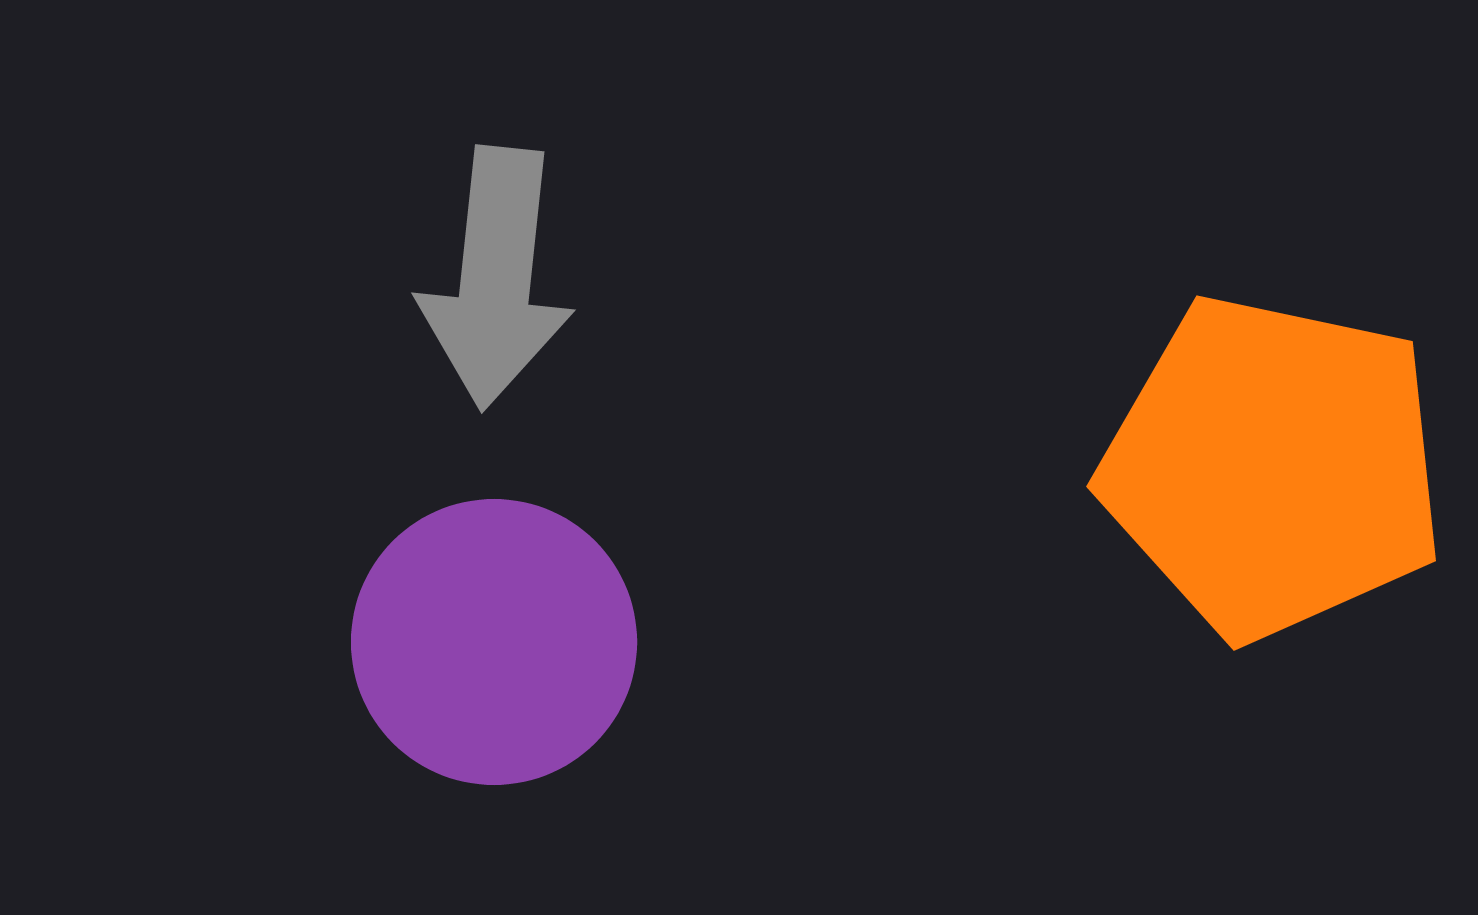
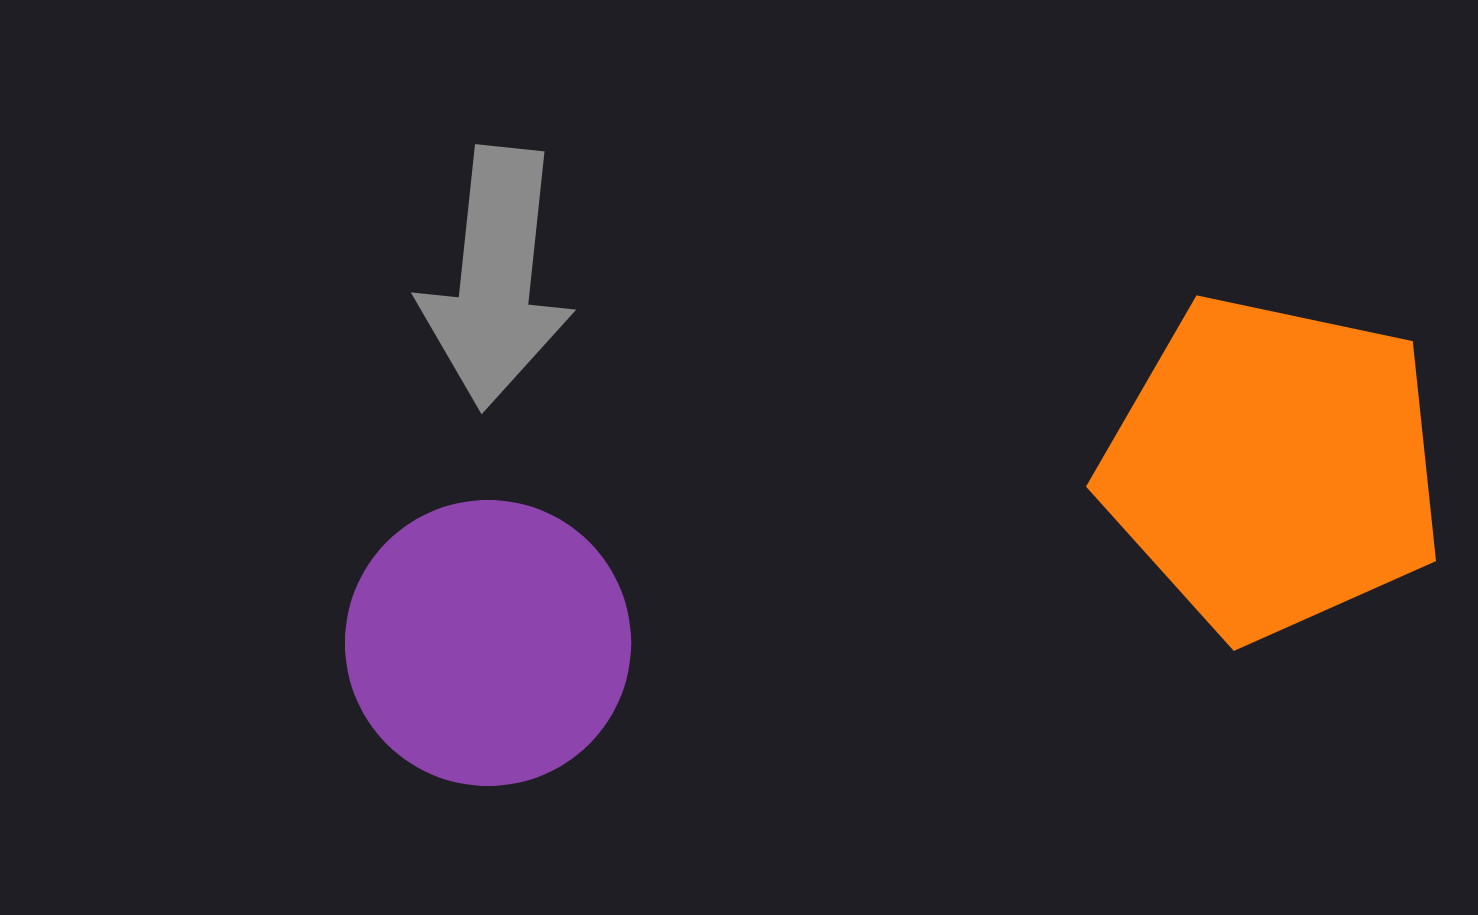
purple circle: moved 6 px left, 1 px down
